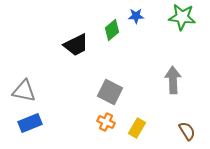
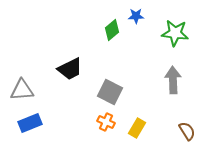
green star: moved 7 px left, 16 px down
black trapezoid: moved 6 px left, 24 px down
gray triangle: moved 2 px left, 1 px up; rotated 15 degrees counterclockwise
